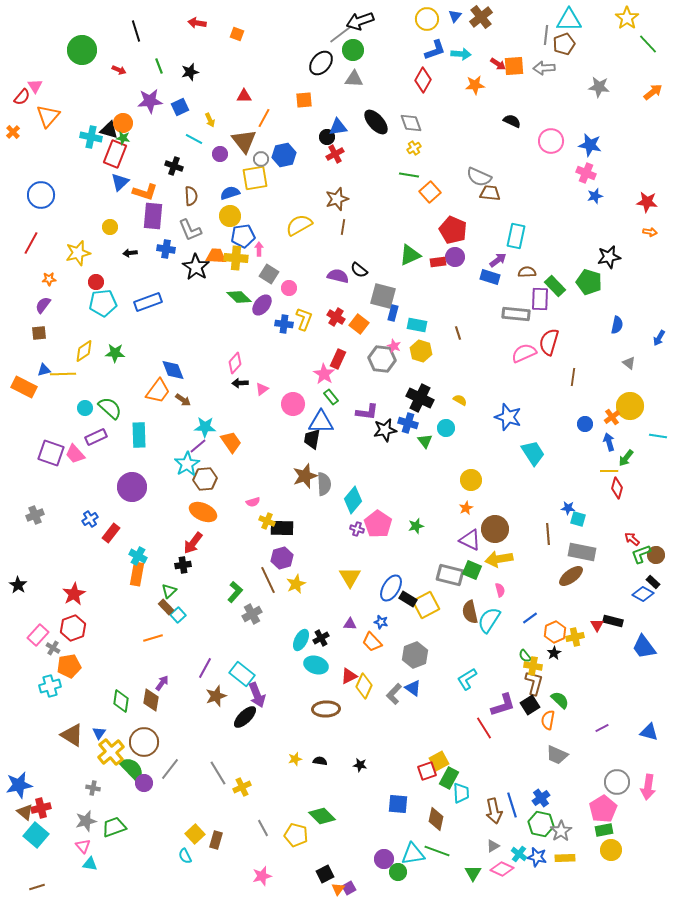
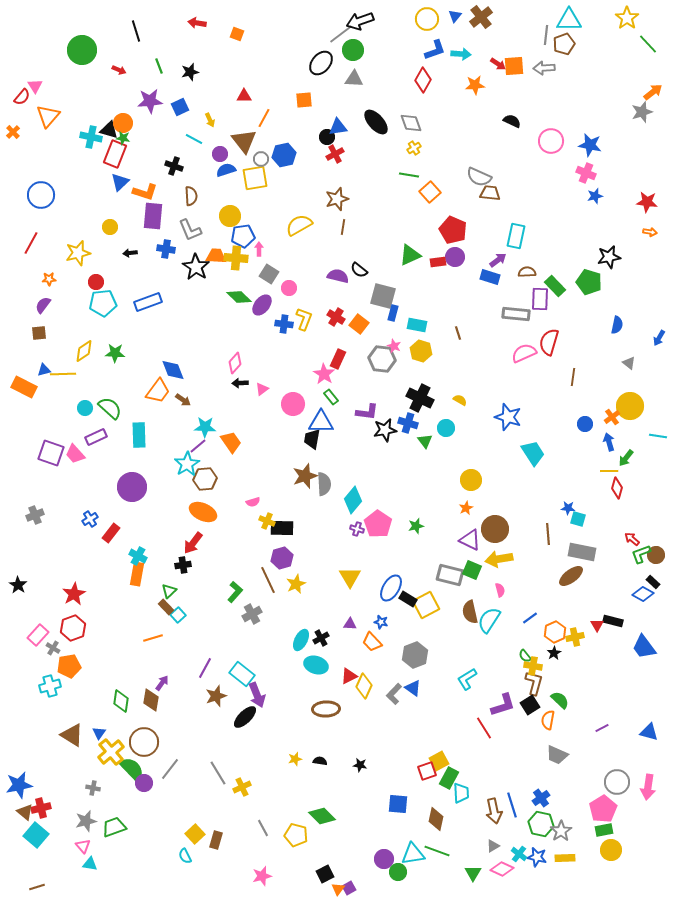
gray star at (599, 87): moved 43 px right, 25 px down; rotated 25 degrees counterclockwise
blue semicircle at (230, 193): moved 4 px left, 23 px up
